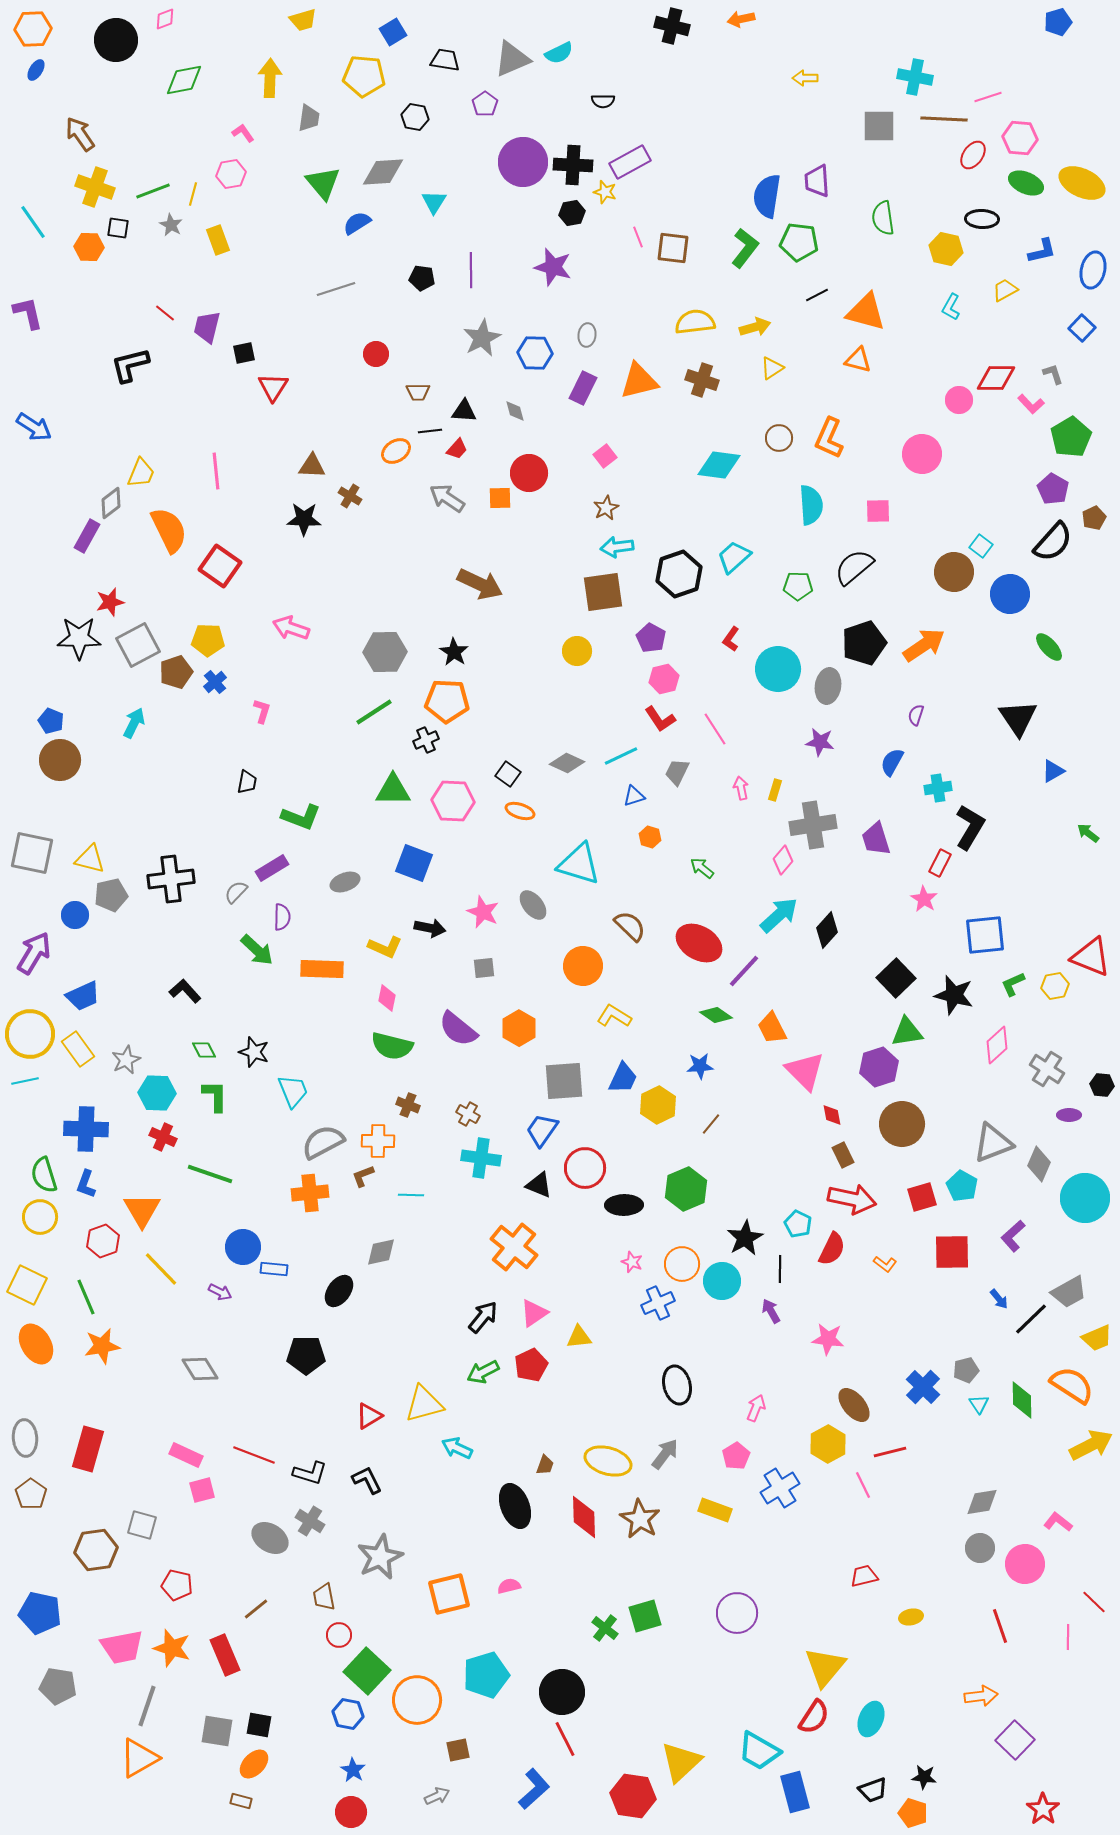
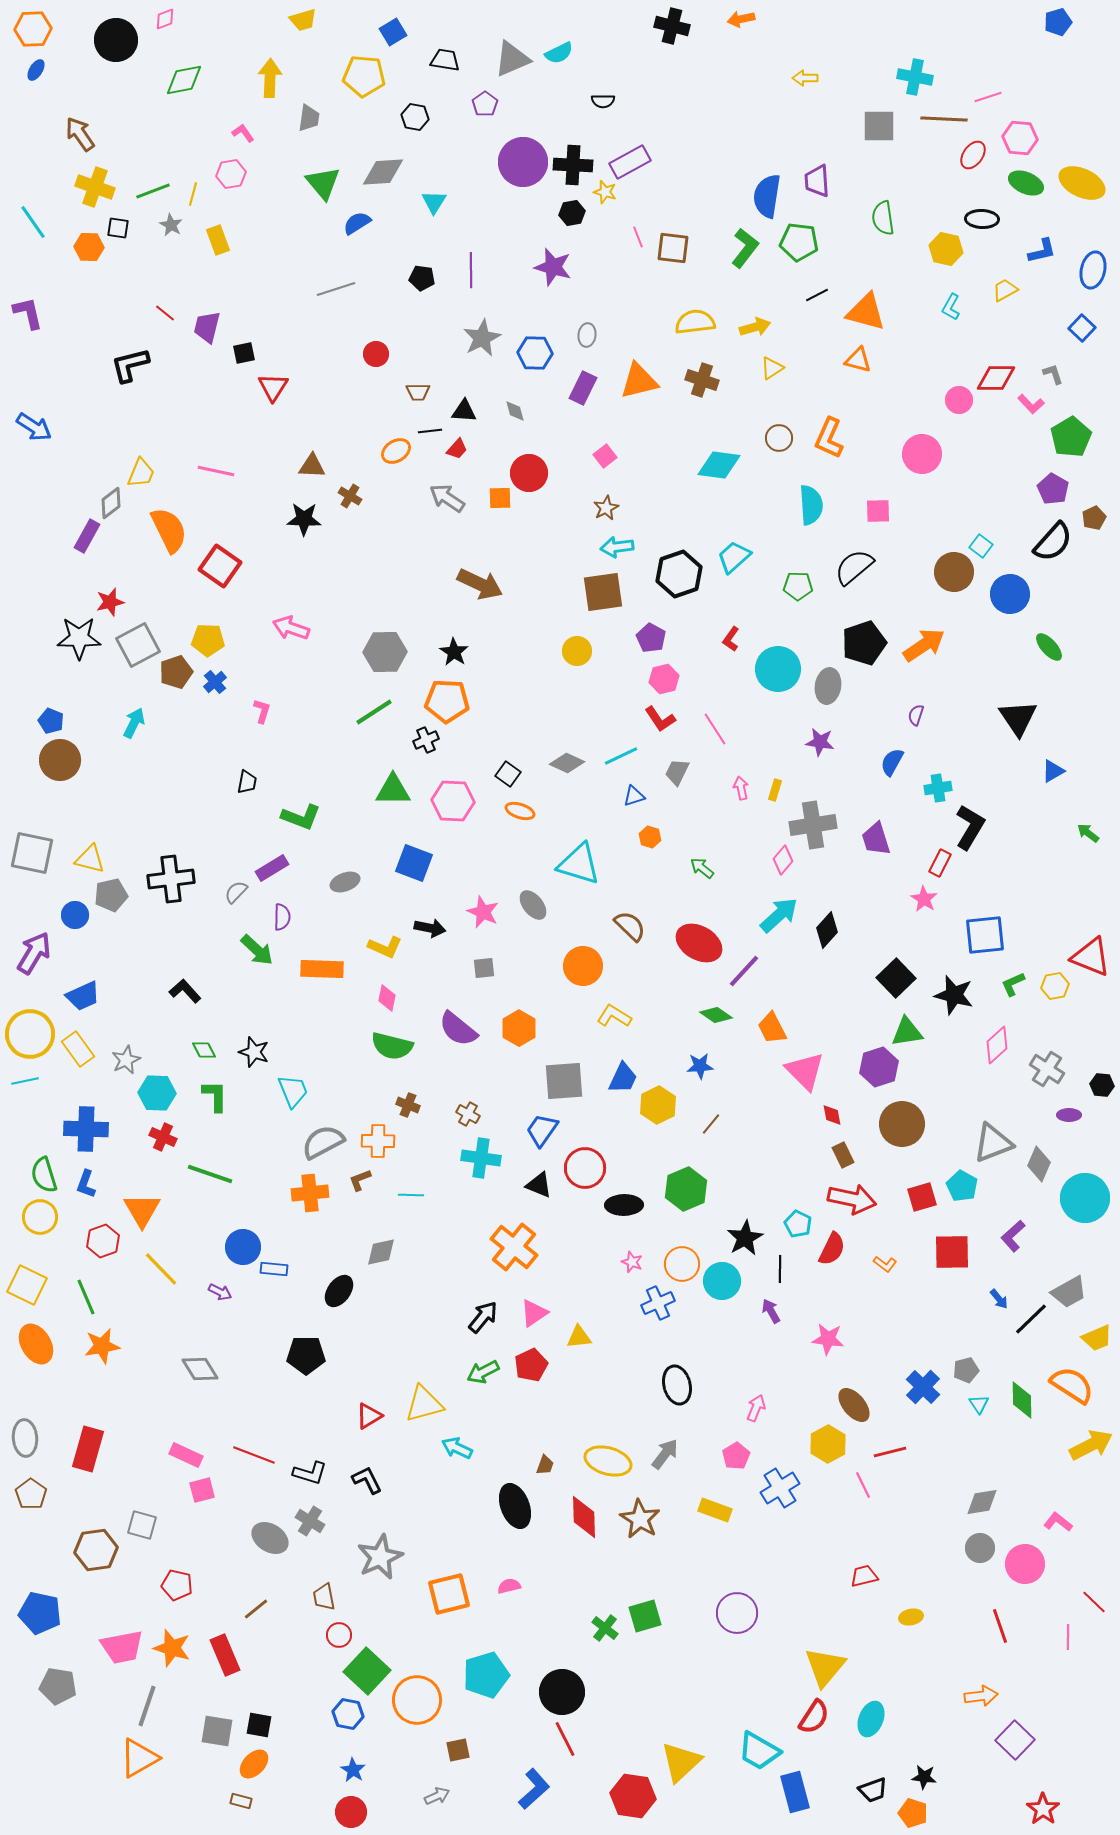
pink line at (216, 471): rotated 72 degrees counterclockwise
brown L-shape at (363, 1176): moved 3 px left, 4 px down
